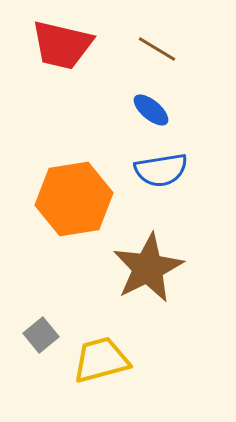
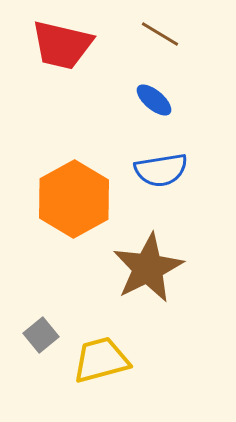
brown line: moved 3 px right, 15 px up
blue ellipse: moved 3 px right, 10 px up
orange hexagon: rotated 20 degrees counterclockwise
